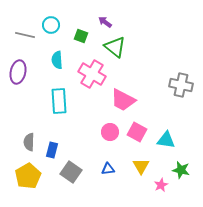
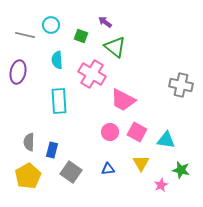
yellow triangle: moved 3 px up
